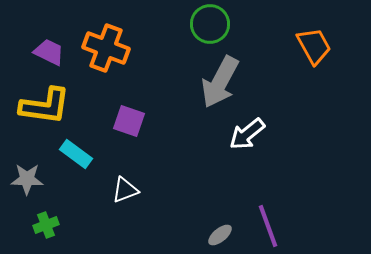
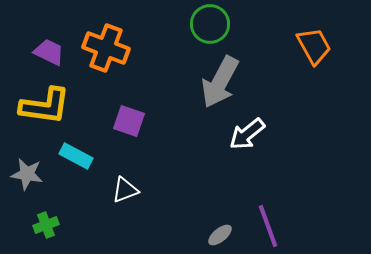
cyan rectangle: moved 2 px down; rotated 8 degrees counterclockwise
gray star: moved 5 px up; rotated 8 degrees clockwise
